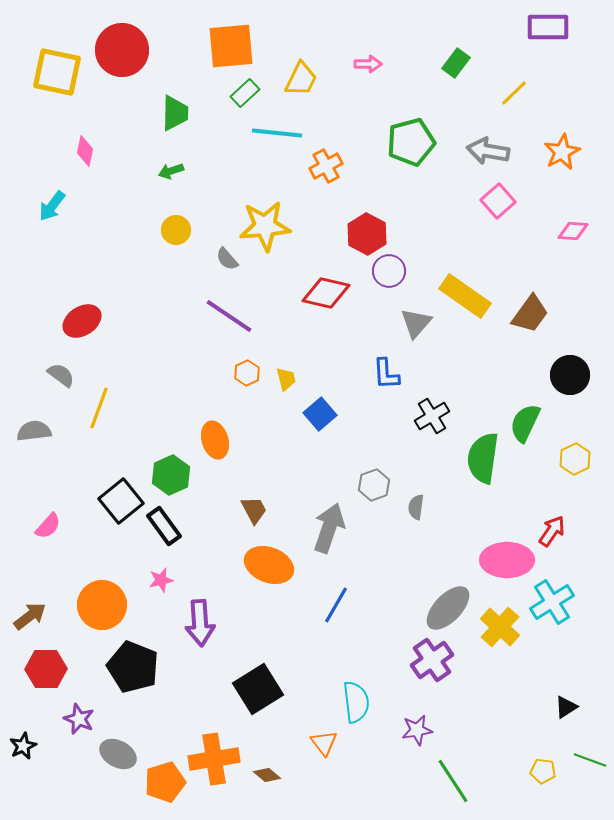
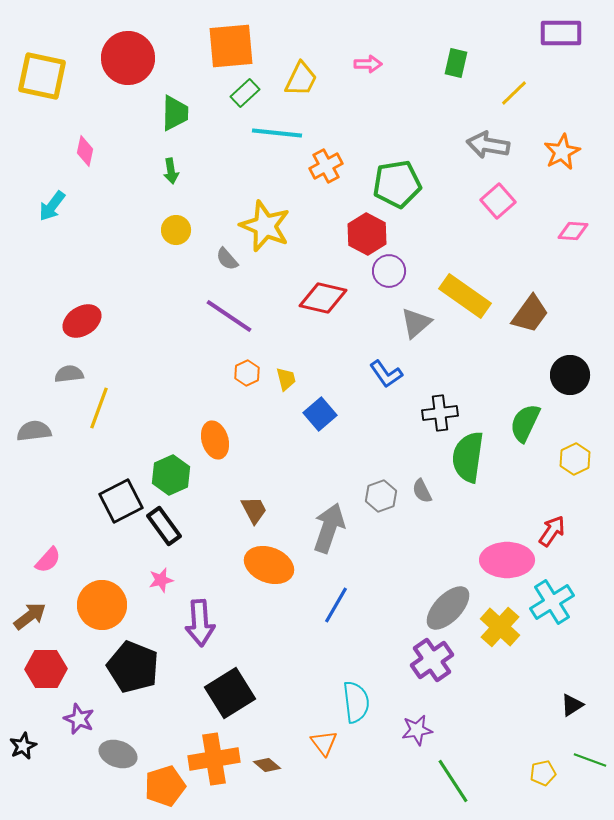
purple rectangle at (548, 27): moved 13 px right, 6 px down
red circle at (122, 50): moved 6 px right, 8 px down
green rectangle at (456, 63): rotated 24 degrees counterclockwise
yellow square at (57, 72): moved 15 px left, 4 px down
green pentagon at (411, 142): moved 14 px left, 42 px down; rotated 6 degrees clockwise
gray arrow at (488, 151): moved 6 px up
green arrow at (171, 171): rotated 80 degrees counterclockwise
yellow star at (265, 226): rotated 27 degrees clockwise
red diamond at (326, 293): moved 3 px left, 5 px down
gray triangle at (416, 323): rotated 8 degrees clockwise
blue L-shape at (386, 374): rotated 32 degrees counterclockwise
gray semicircle at (61, 375): moved 8 px right, 1 px up; rotated 44 degrees counterclockwise
black cross at (432, 416): moved 8 px right, 3 px up; rotated 24 degrees clockwise
green semicircle at (483, 458): moved 15 px left, 1 px up
gray hexagon at (374, 485): moved 7 px right, 11 px down
black square at (121, 501): rotated 12 degrees clockwise
gray semicircle at (416, 507): moved 6 px right, 16 px up; rotated 35 degrees counterclockwise
pink semicircle at (48, 526): moved 34 px down
black square at (258, 689): moved 28 px left, 4 px down
black triangle at (566, 707): moved 6 px right, 2 px up
gray ellipse at (118, 754): rotated 9 degrees counterclockwise
yellow pentagon at (543, 771): moved 2 px down; rotated 20 degrees counterclockwise
brown diamond at (267, 775): moved 10 px up
orange pentagon at (165, 782): moved 4 px down
